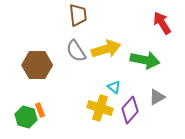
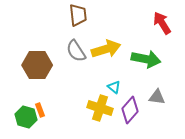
green arrow: moved 1 px right, 1 px up
gray triangle: rotated 36 degrees clockwise
